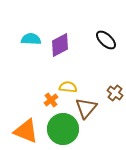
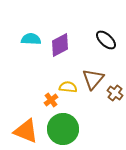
brown triangle: moved 7 px right, 29 px up
